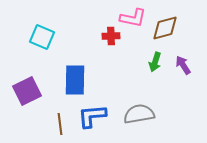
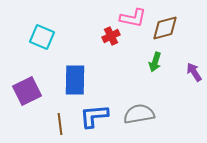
red cross: rotated 24 degrees counterclockwise
purple arrow: moved 11 px right, 7 px down
blue L-shape: moved 2 px right
